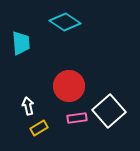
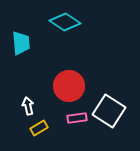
white square: rotated 16 degrees counterclockwise
